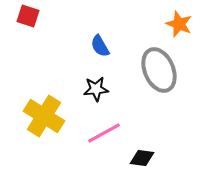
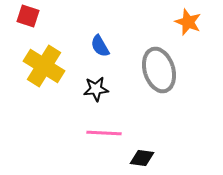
orange star: moved 9 px right, 2 px up
gray ellipse: rotated 6 degrees clockwise
yellow cross: moved 50 px up
pink line: rotated 32 degrees clockwise
